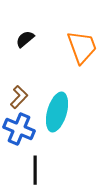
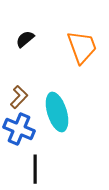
cyan ellipse: rotated 33 degrees counterclockwise
black line: moved 1 px up
